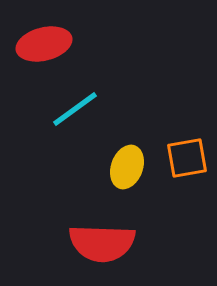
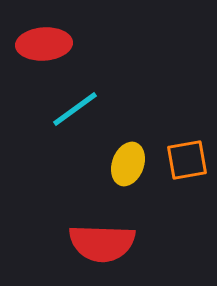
red ellipse: rotated 10 degrees clockwise
orange square: moved 2 px down
yellow ellipse: moved 1 px right, 3 px up
